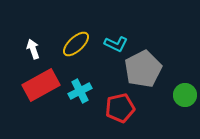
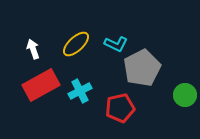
gray pentagon: moved 1 px left, 1 px up
